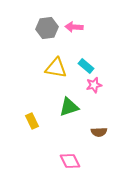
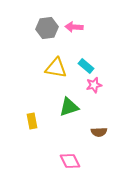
yellow rectangle: rotated 14 degrees clockwise
